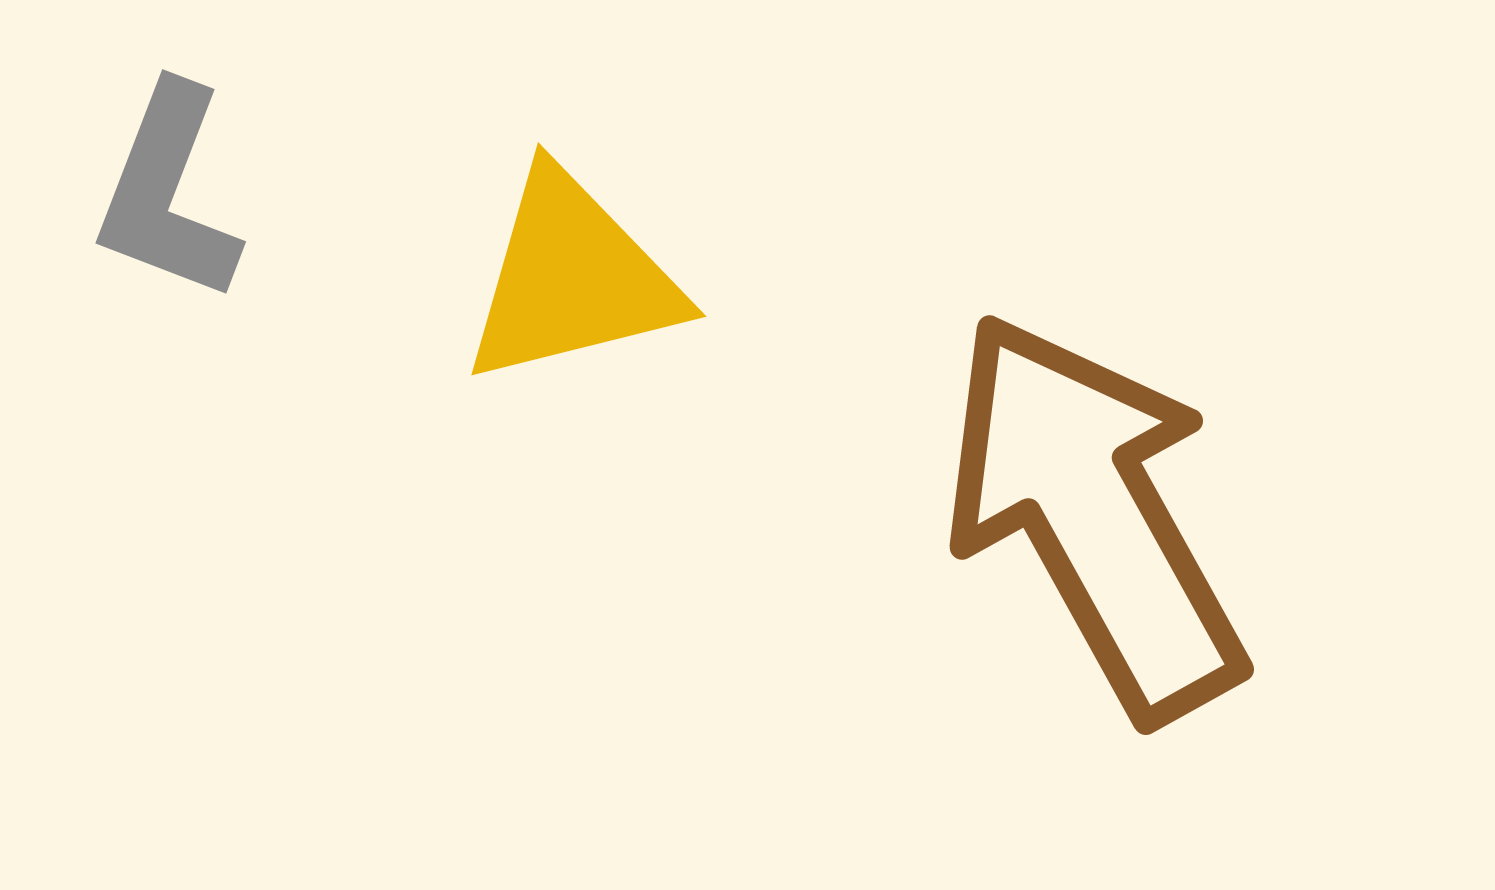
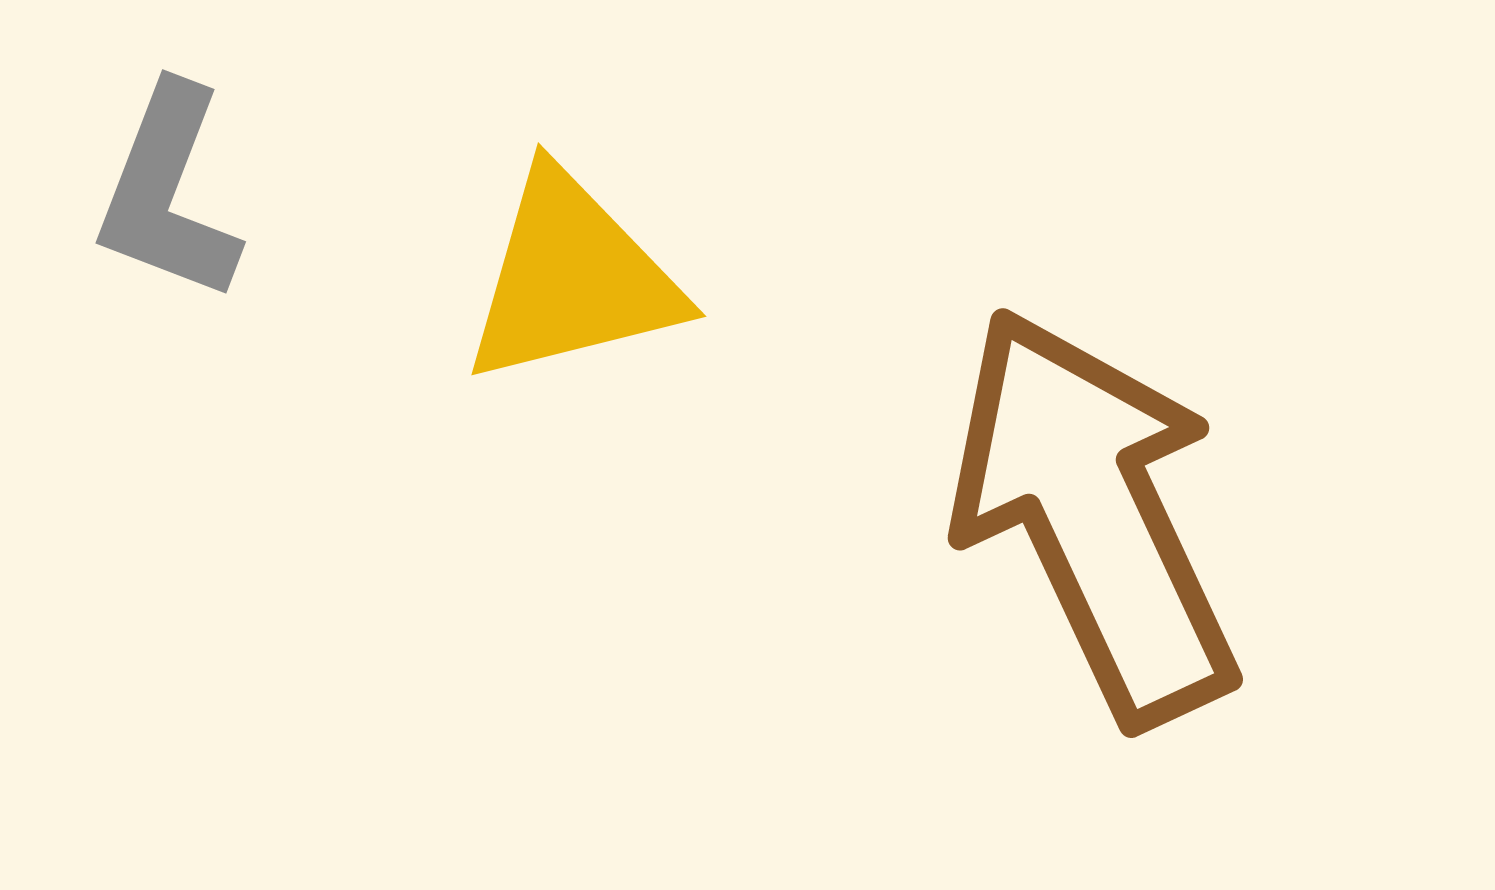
brown arrow: rotated 4 degrees clockwise
